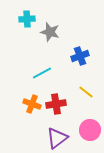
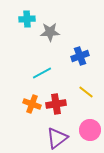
gray star: rotated 18 degrees counterclockwise
